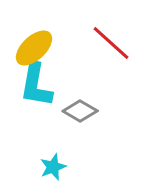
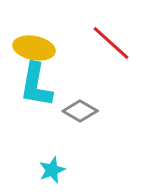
yellow ellipse: rotated 54 degrees clockwise
cyan star: moved 1 px left, 3 px down
